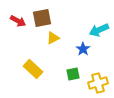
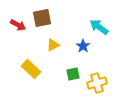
red arrow: moved 4 px down
cyan arrow: moved 3 px up; rotated 60 degrees clockwise
yellow triangle: moved 7 px down
blue star: moved 3 px up
yellow rectangle: moved 2 px left
yellow cross: moved 1 px left
